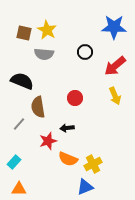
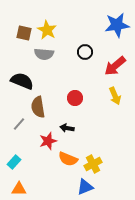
blue star: moved 3 px right, 2 px up; rotated 10 degrees counterclockwise
black arrow: rotated 16 degrees clockwise
